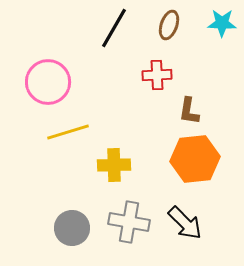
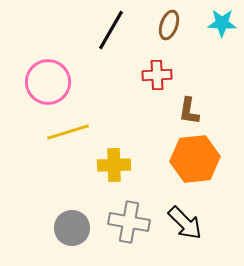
black line: moved 3 px left, 2 px down
